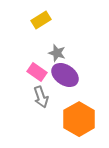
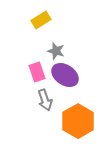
gray star: moved 1 px left, 2 px up
pink rectangle: rotated 36 degrees clockwise
gray arrow: moved 4 px right, 3 px down
orange hexagon: moved 1 px left, 2 px down
